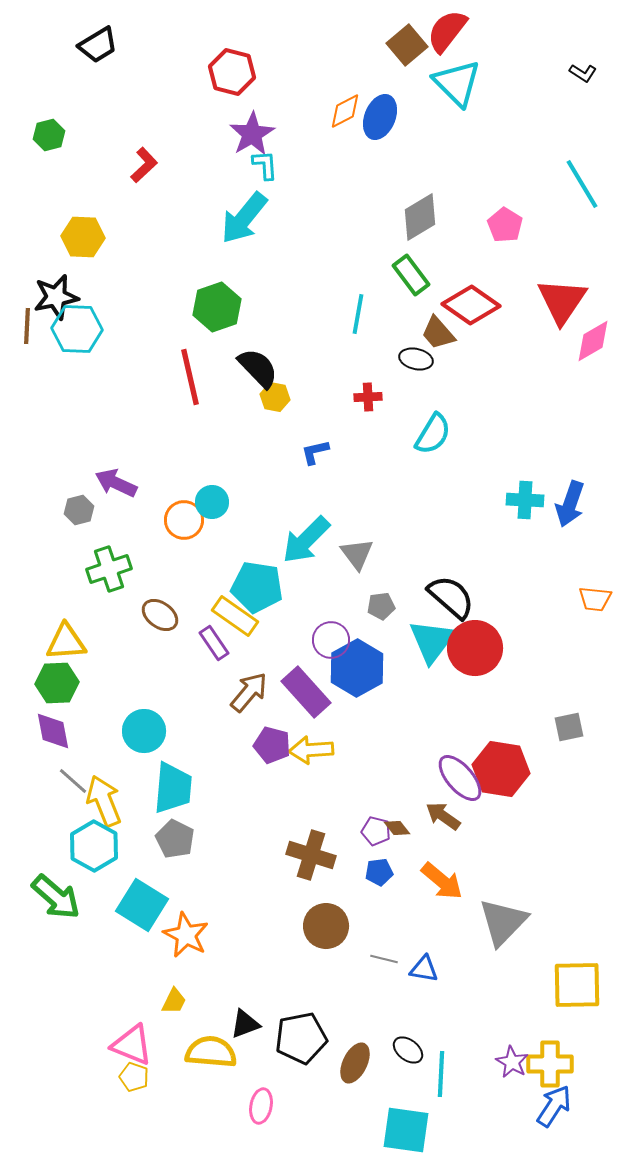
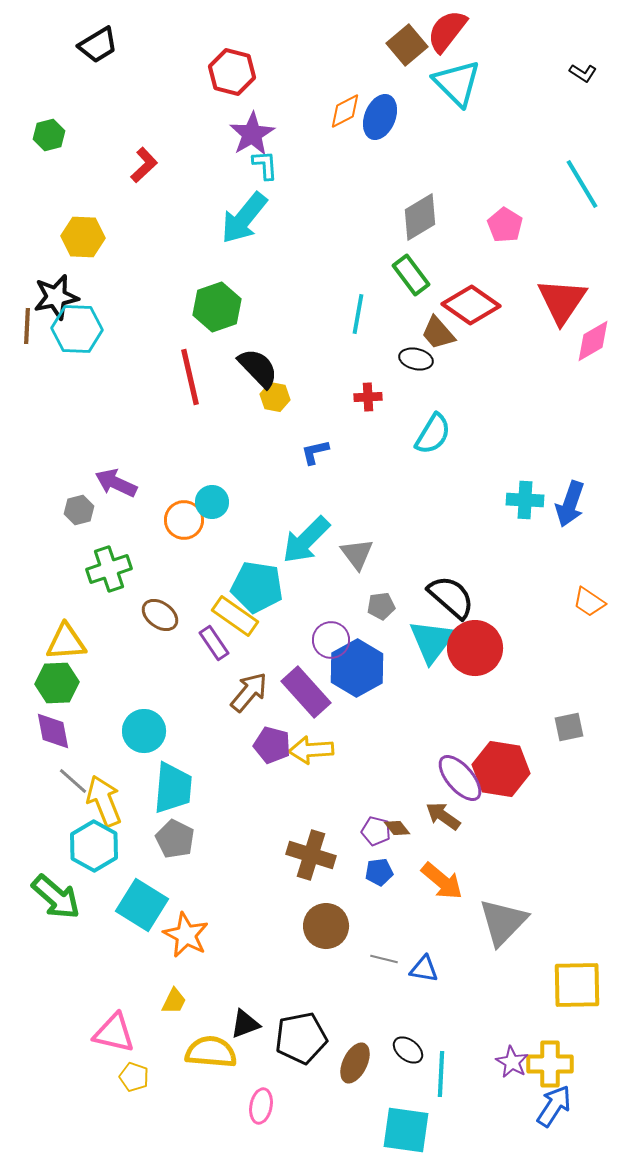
orange trapezoid at (595, 599): moved 6 px left, 3 px down; rotated 28 degrees clockwise
pink triangle at (132, 1045): moved 18 px left, 12 px up; rotated 9 degrees counterclockwise
